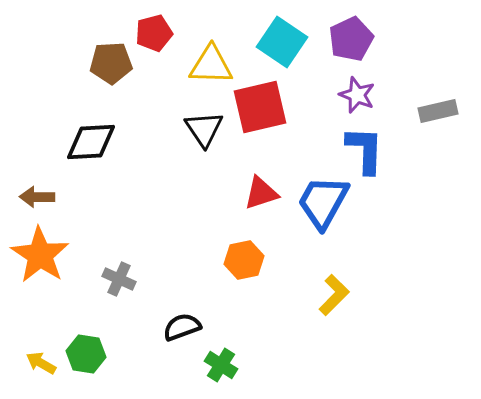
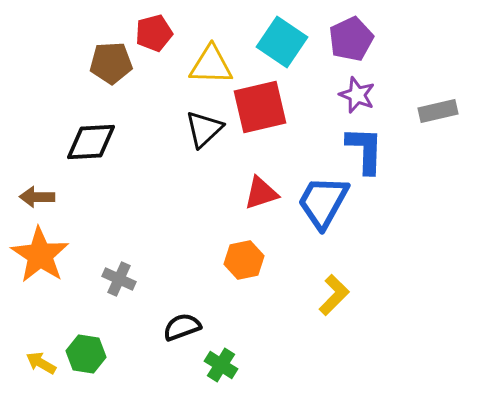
black triangle: rotated 21 degrees clockwise
